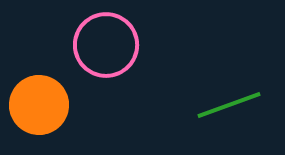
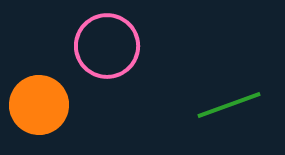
pink circle: moved 1 px right, 1 px down
